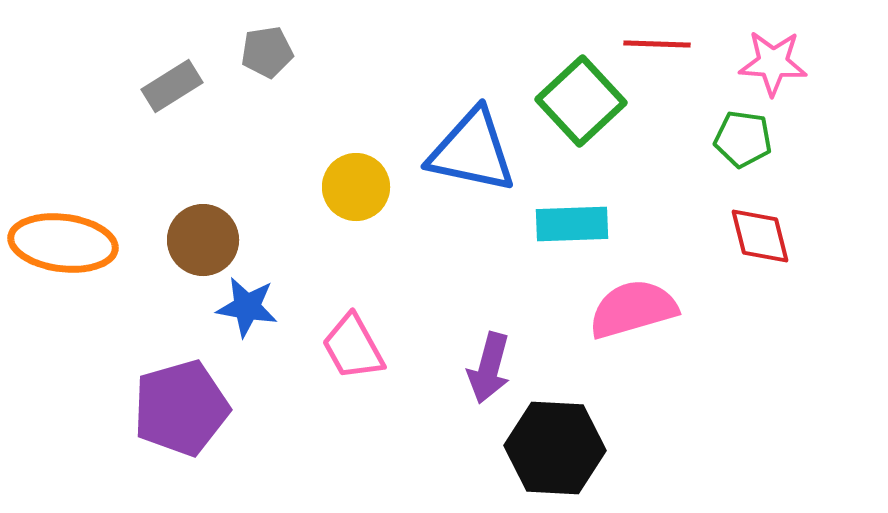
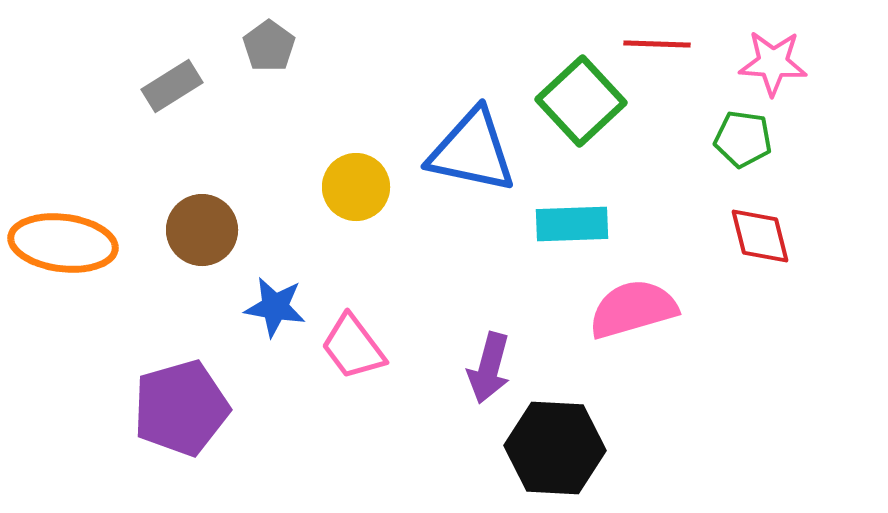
gray pentagon: moved 2 px right, 6 px up; rotated 27 degrees counterclockwise
brown circle: moved 1 px left, 10 px up
blue star: moved 28 px right
pink trapezoid: rotated 8 degrees counterclockwise
